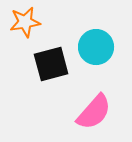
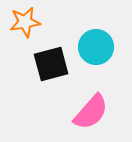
pink semicircle: moved 3 px left
